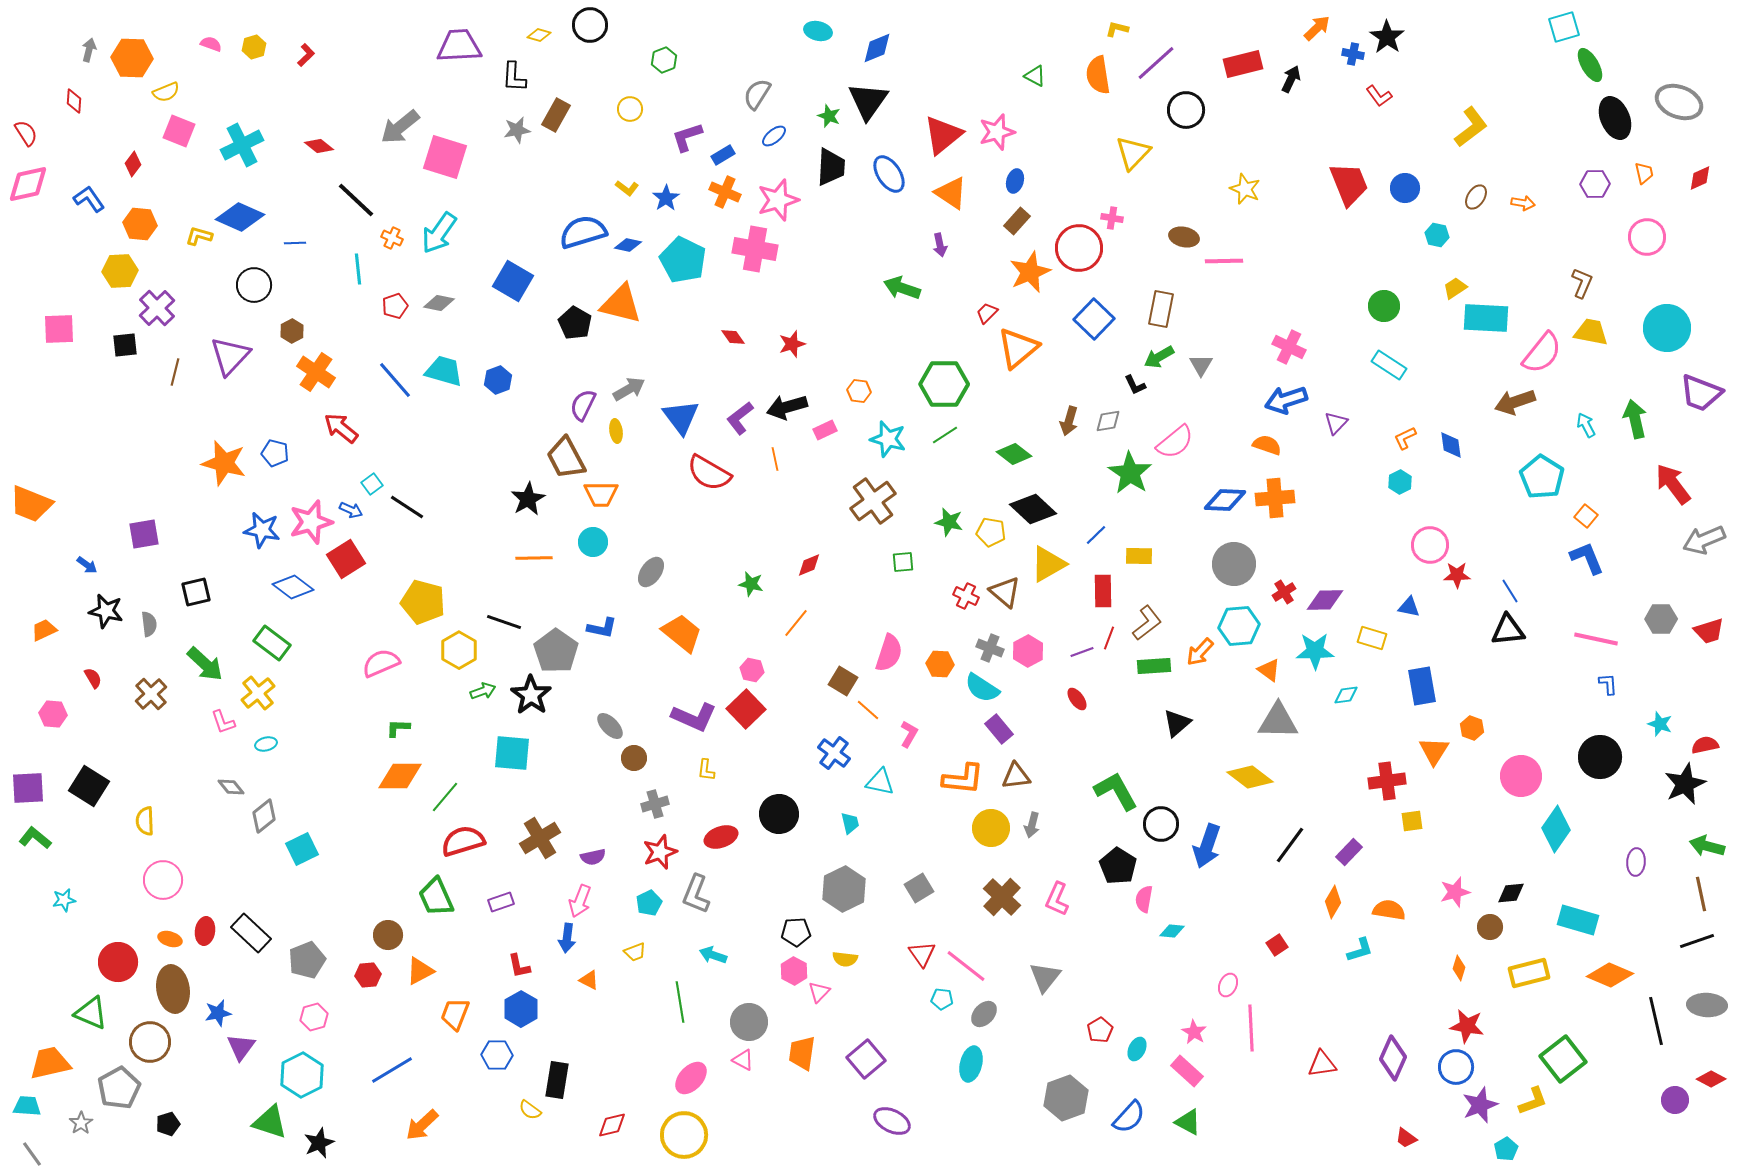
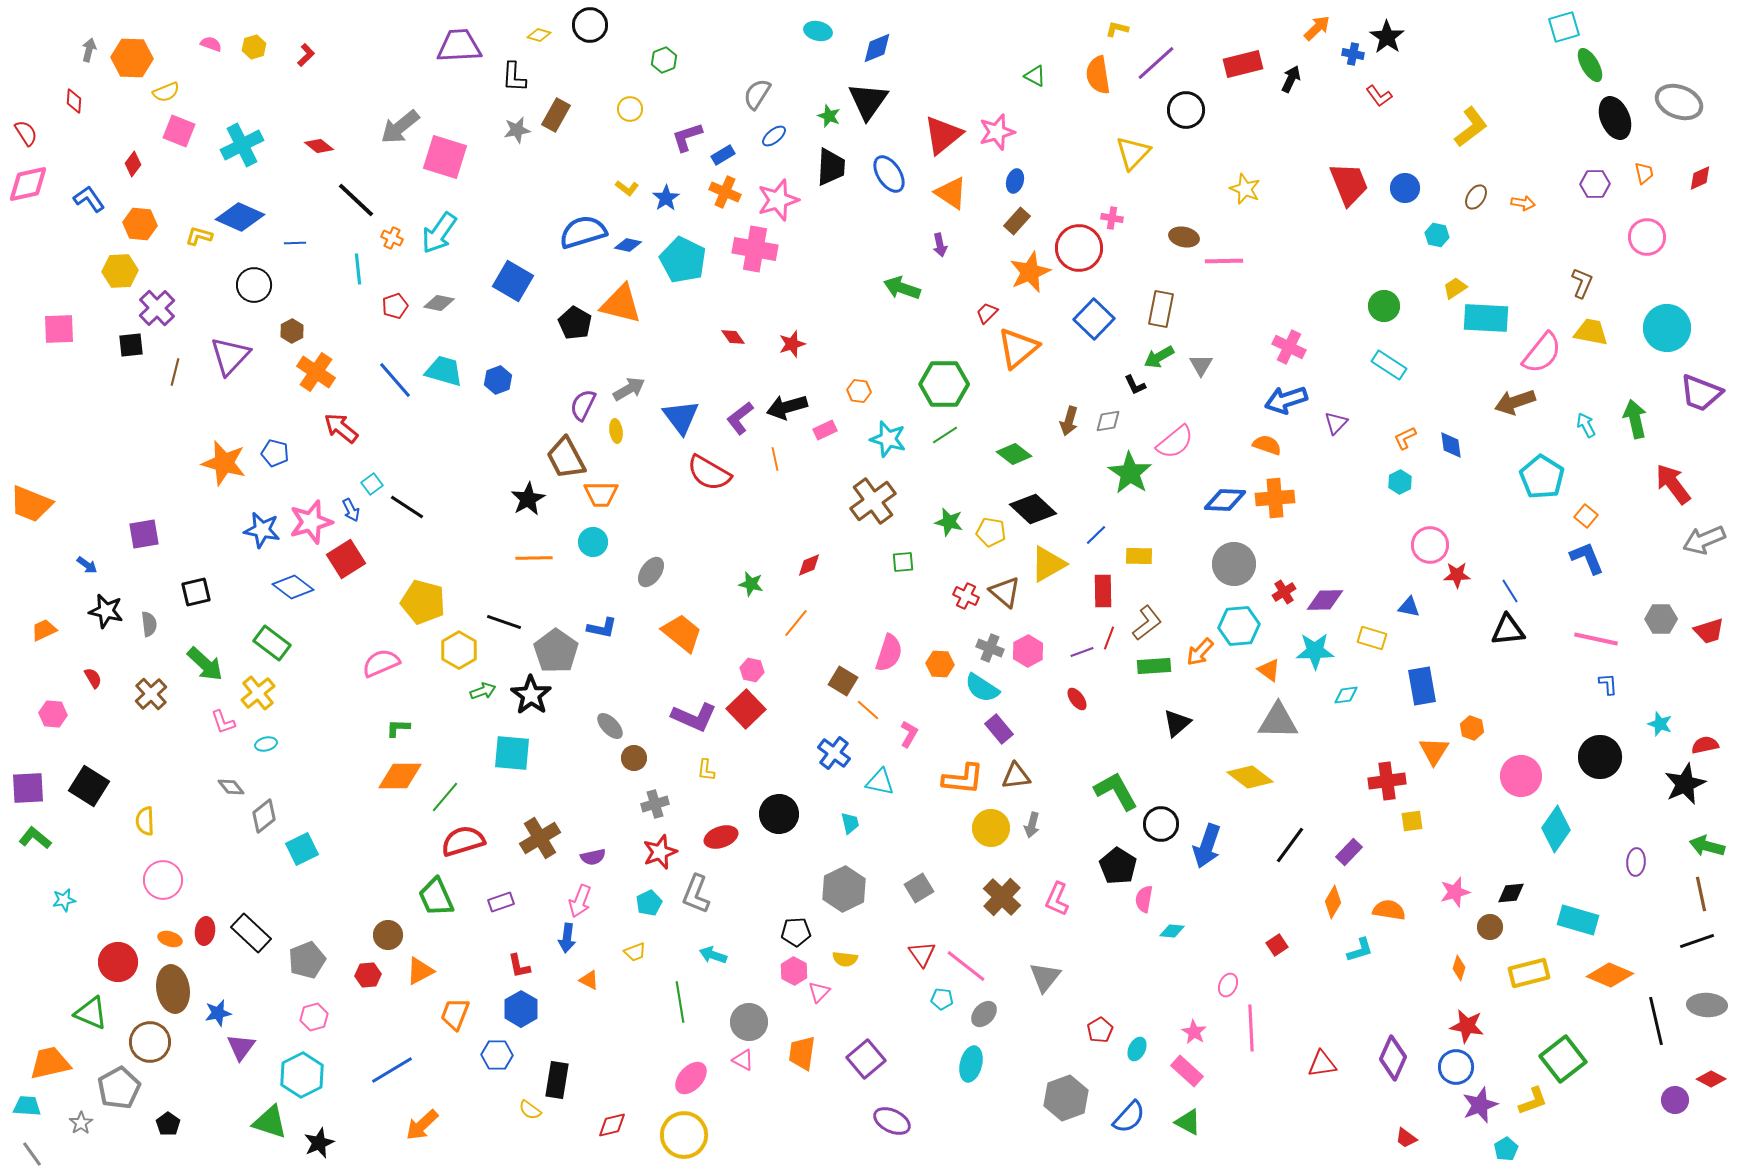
black square at (125, 345): moved 6 px right
blue arrow at (351, 510): rotated 40 degrees clockwise
black pentagon at (168, 1124): rotated 20 degrees counterclockwise
